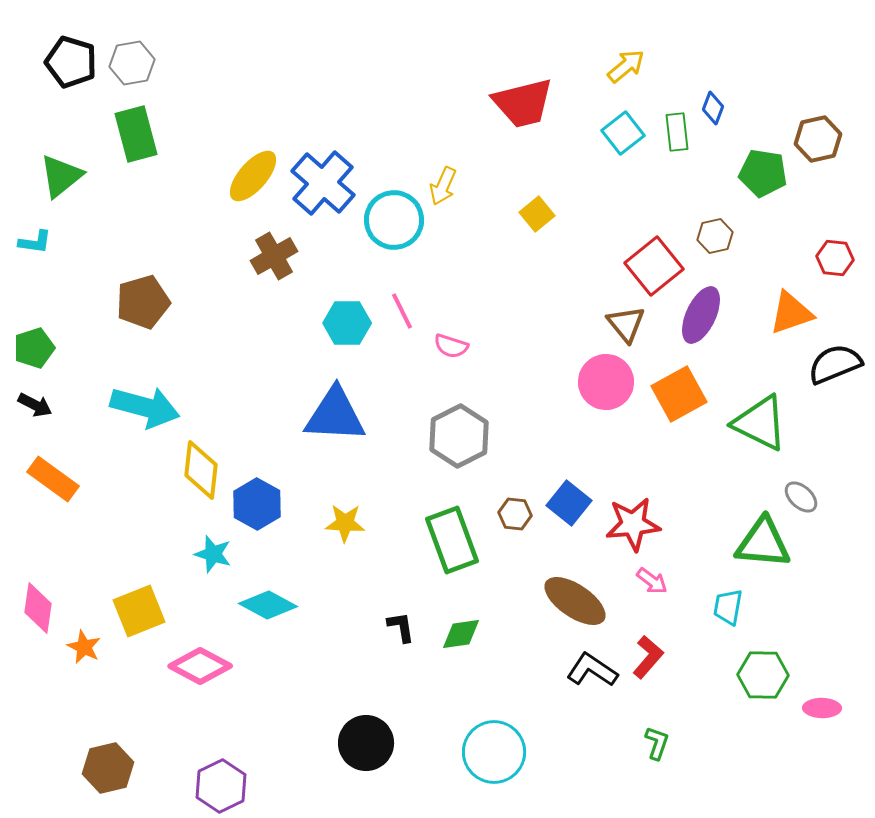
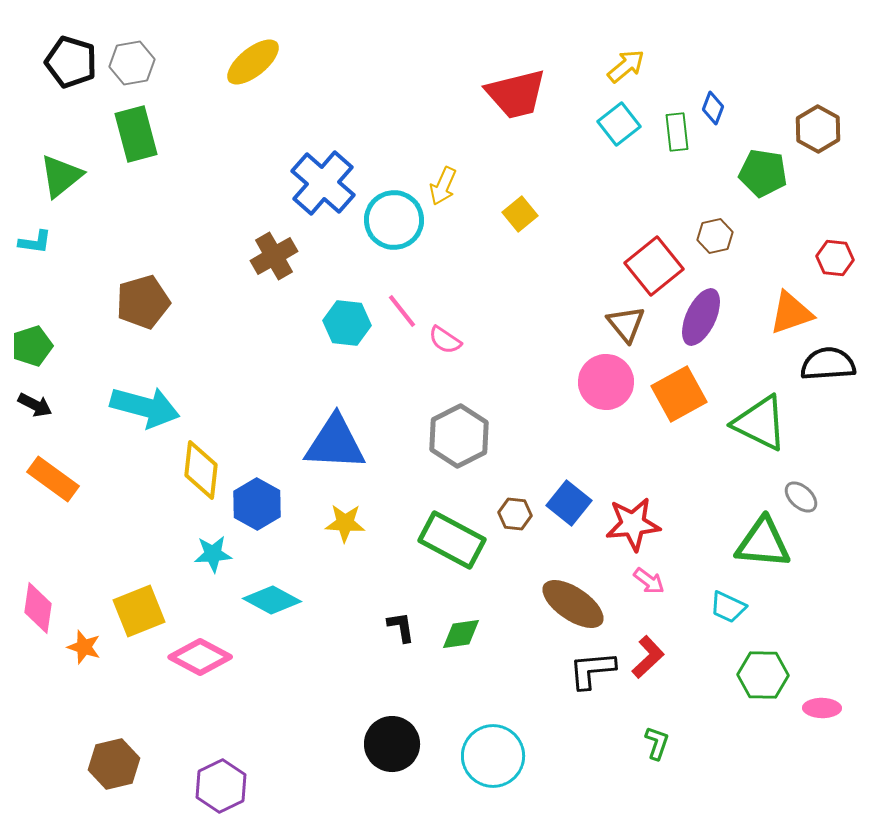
red trapezoid at (523, 103): moved 7 px left, 9 px up
cyan square at (623, 133): moved 4 px left, 9 px up
brown hexagon at (818, 139): moved 10 px up; rotated 18 degrees counterclockwise
yellow ellipse at (253, 176): moved 114 px up; rotated 10 degrees clockwise
yellow square at (537, 214): moved 17 px left
pink line at (402, 311): rotated 12 degrees counterclockwise
purple ellipse at (701, 315): moved 2 px down
cyan hexagon at (347, 323): rotated 6 degrees clockwise
pink semicircle at (451, 346): moved 6 px left, 6 px up; rotated 16 degrees clockwise
green pentagon at (34, 348): moved 2 px left, 2 px up
black semicircle at (835, 364): moved 7 px left; rotated 18 degrees clockwise
blue triangle at (335, 415): moved 28 px down
green rectangle at (452, 540): rotated 42 degrees counterclockwise
cyan star at (213, 554): rotated 21 degrees counterclockwise
pink arrow at (652, 581): moved 3 px left
brown ellipse at (575, 601): moved 2 px left, 3 px down
cyan diamond at (268, 605): moved 4 px right, 5 px up
cyan trapezoid at (728, 607): rotated 75 degrees counterclockwise
orange star at (84, 647): rotated 8 degrees counterclockwise
red L-shape at (648, 657): rotated 6 degrees clockwise
pink diamond at (200, 666): moved 9 px up
black L-shape at (592, 670): rotated 39 degrees counterclockwise
black circle at (366, 743): moved 26 px right, 1 px down
cyan circle at (494, 752): moved 1 px left, 4 px down
brown hexagon at (108, 768): moved 6 px right, 4 px up
